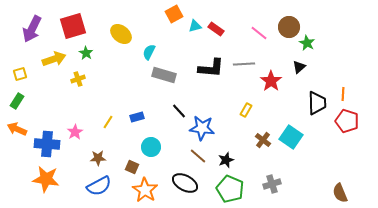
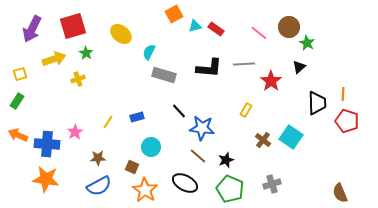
black L-shape at (211, 68): moved 2 px left
orange arrow at (17, 129): moved 1 px right, 6 px down
